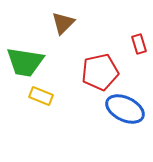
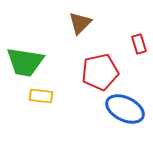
brown triangle: moved 17 px right
yellow rectangle: rotated 15 degrees counterclockwise
